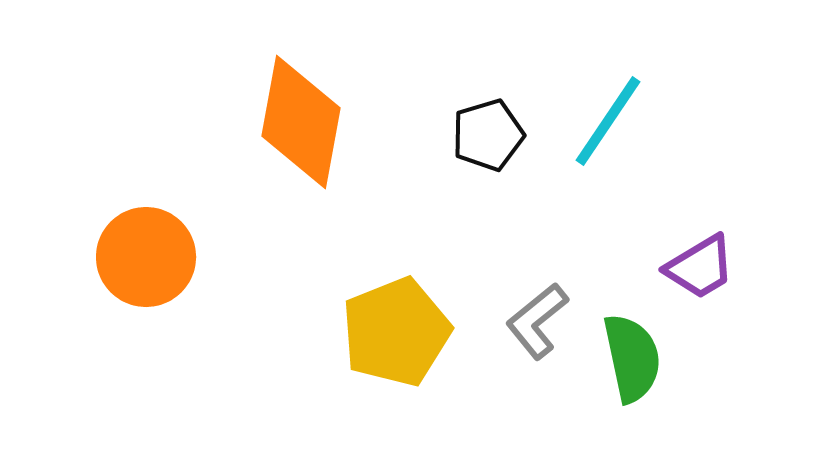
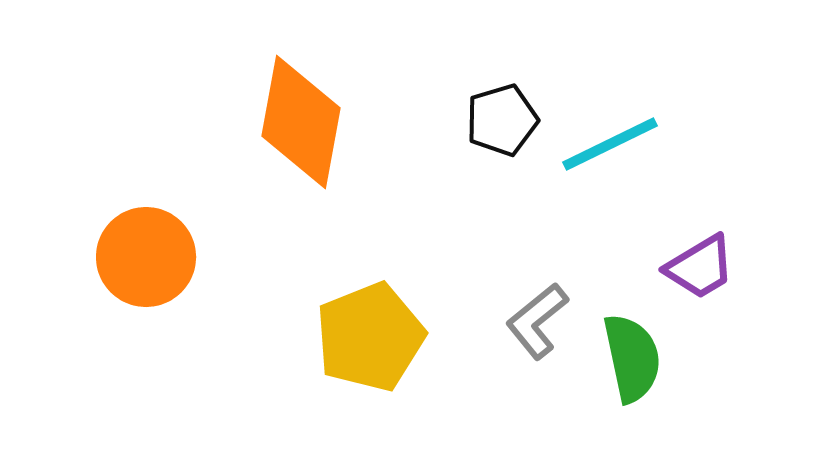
cyan line: moved 2 px right, 23 px down; rotated 30 degrees clockwise
black pentagon: moved 14 px right, 15 px up
yellow pentagon: moved 26 px left, 5 px down
